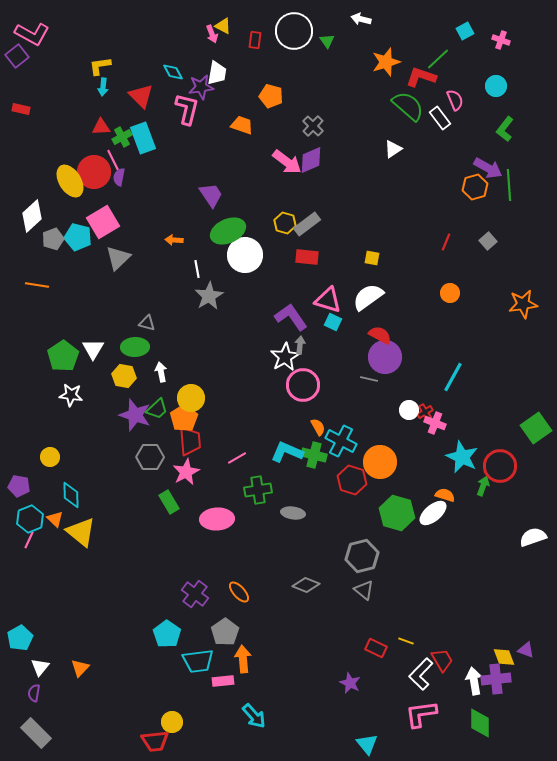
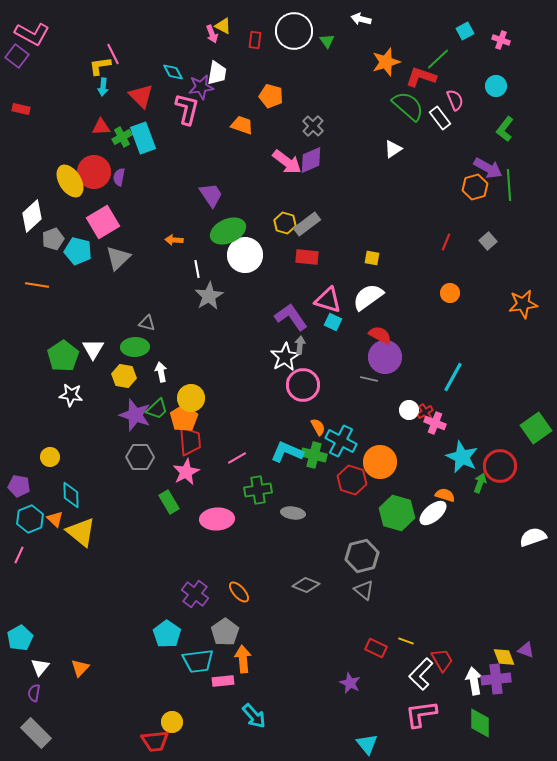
purple square at (17, 56): rotated 15 degrees counterclockwise
pink line at (113, 160): moved 106 px up
cyan pentagon at (78, 237): moved 14 px down
gray hexagon at (150, 457): moved 10 px left
green arrow at (483, 486): moved 3 px left, 3 px up
pink line at (29, 540): moved 10 px left, 15 px down
